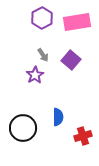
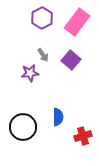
pink rectangle: rotated 44 degrees counterclockwise
purple star: moved 5 px left, 2 px up; rotated 24 degrees clockwise
black circle: moved 1 px up
